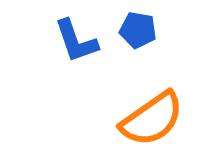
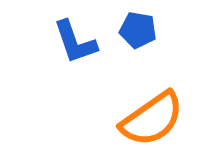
blue L-shape: moved 1 px left, 1 px down
